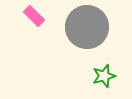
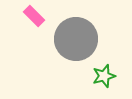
gray circle: moved 11 px left, 12 px down
